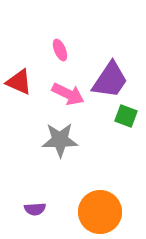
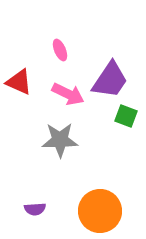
orange circle: moved 1 px up
